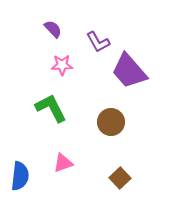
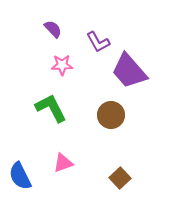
brown circle: moved 7 px up
blue semicircle: rotated 148 degrees clockwise
